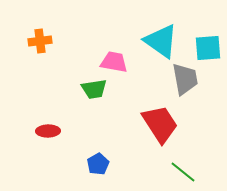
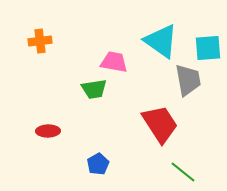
gray trapezoid: moved 3 px right, 1 px down
